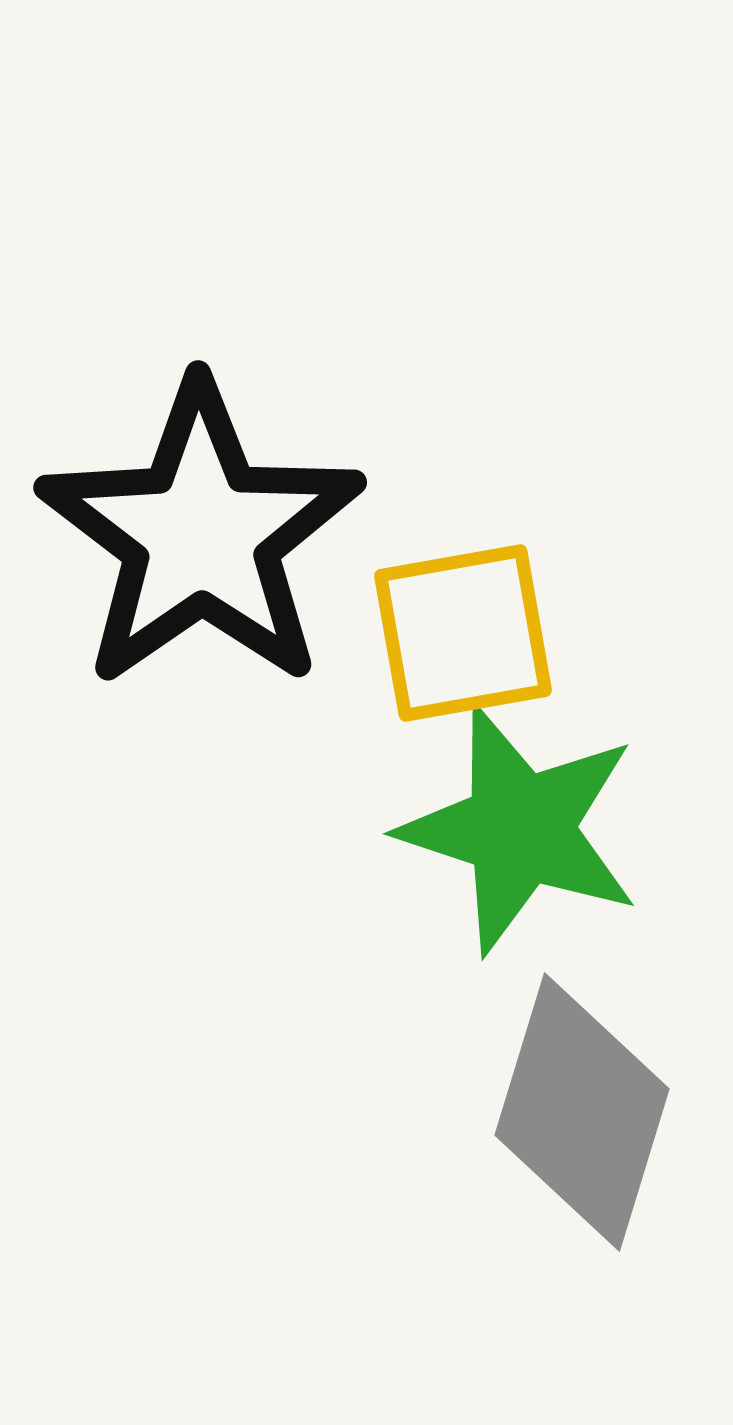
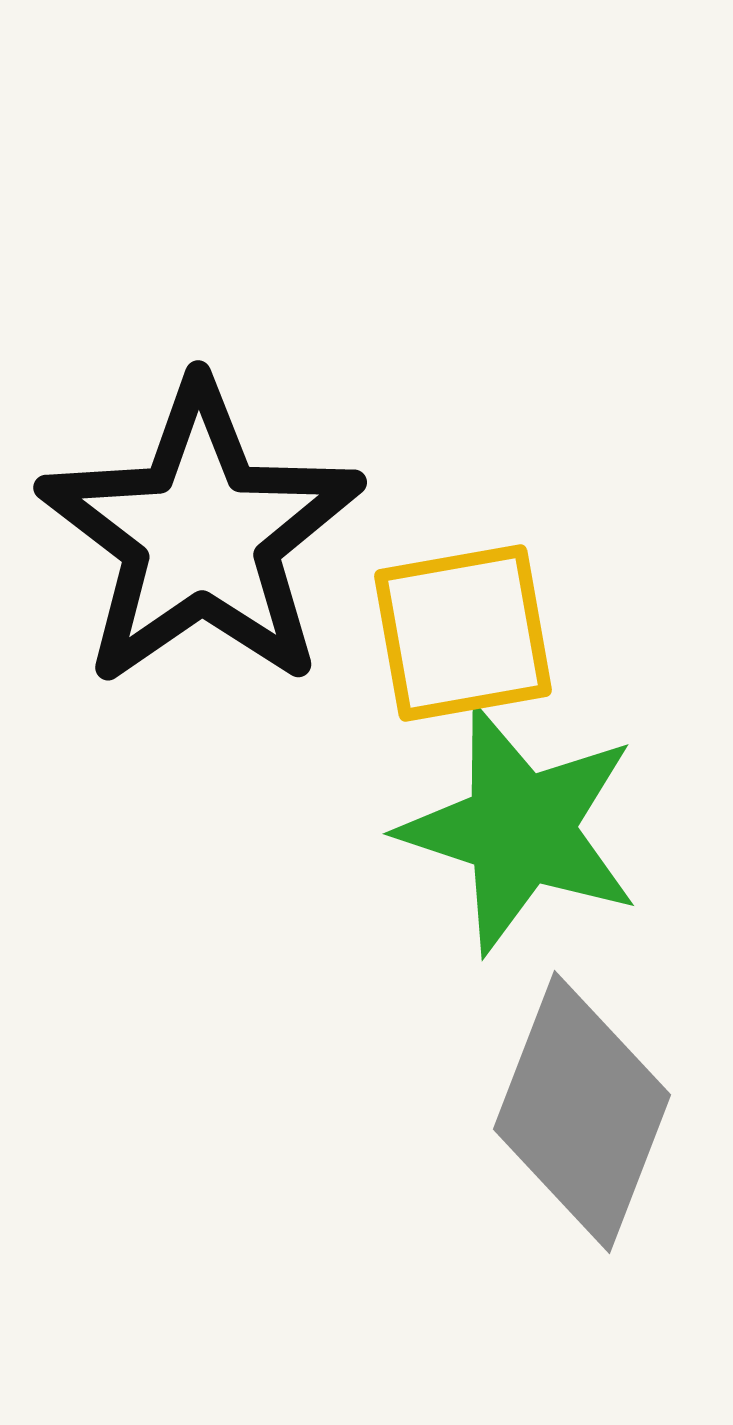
gray diamond: rotated 4 degrees clockwise
